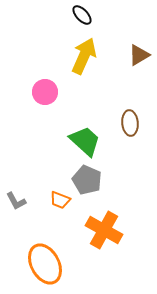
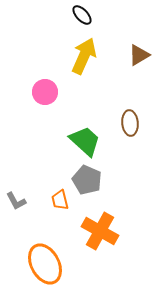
orange trapezoid: rotated 55 degrees clockwise
orange cross: moved 4 px left, 1 px down
